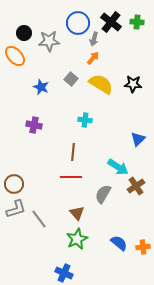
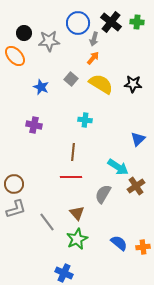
gray line: moved 8 px right, 3 px down
